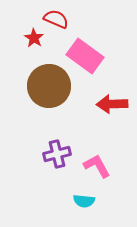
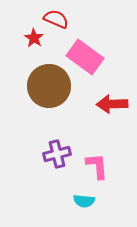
pink rectangle: moved 1 px down
pink L-shape: rotated 24 degrees clockwise
